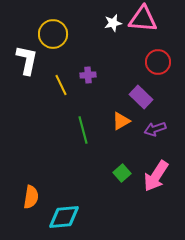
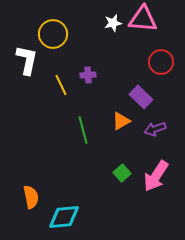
red circle: moved 3 px right
orange semicircle: rotated 20 degrees counterclockwise
